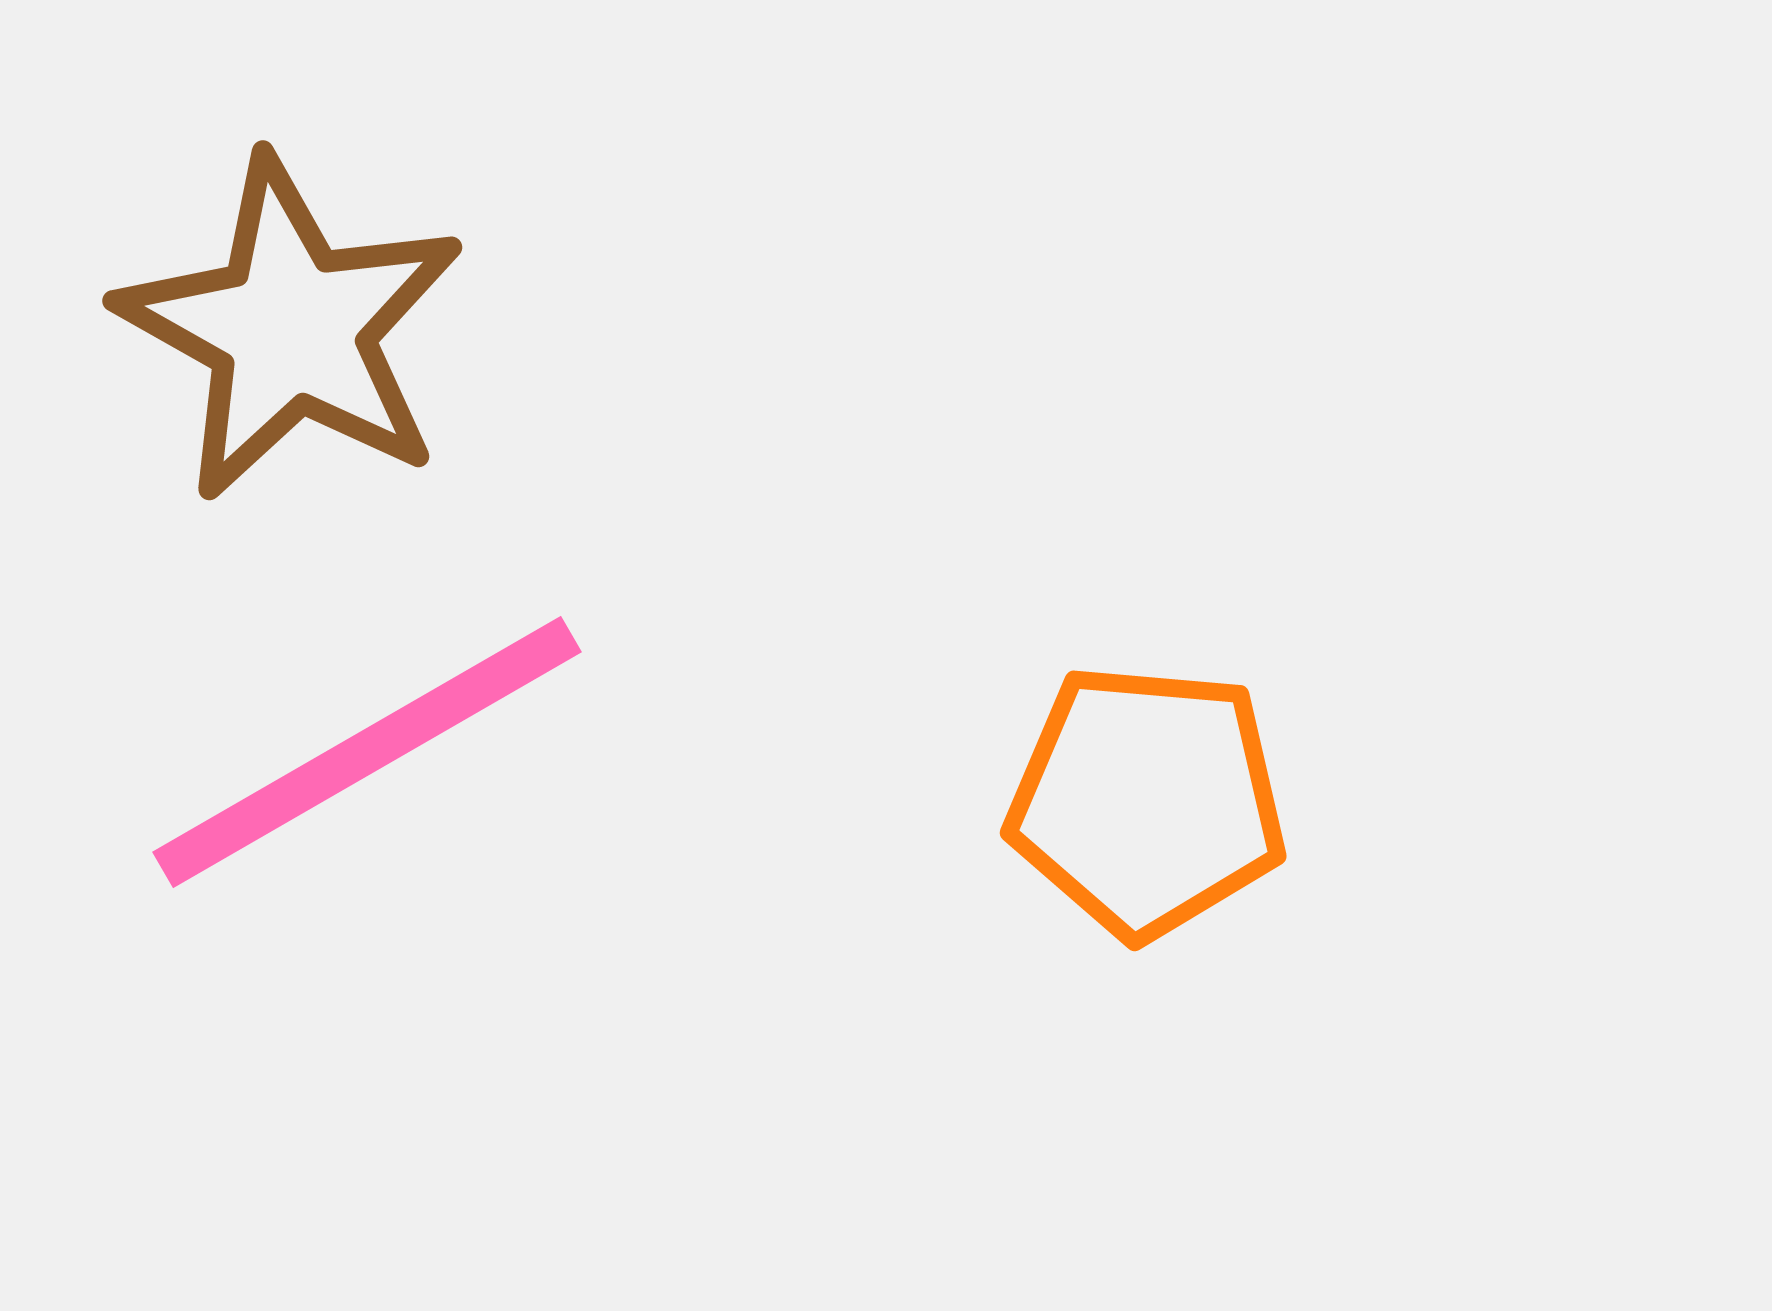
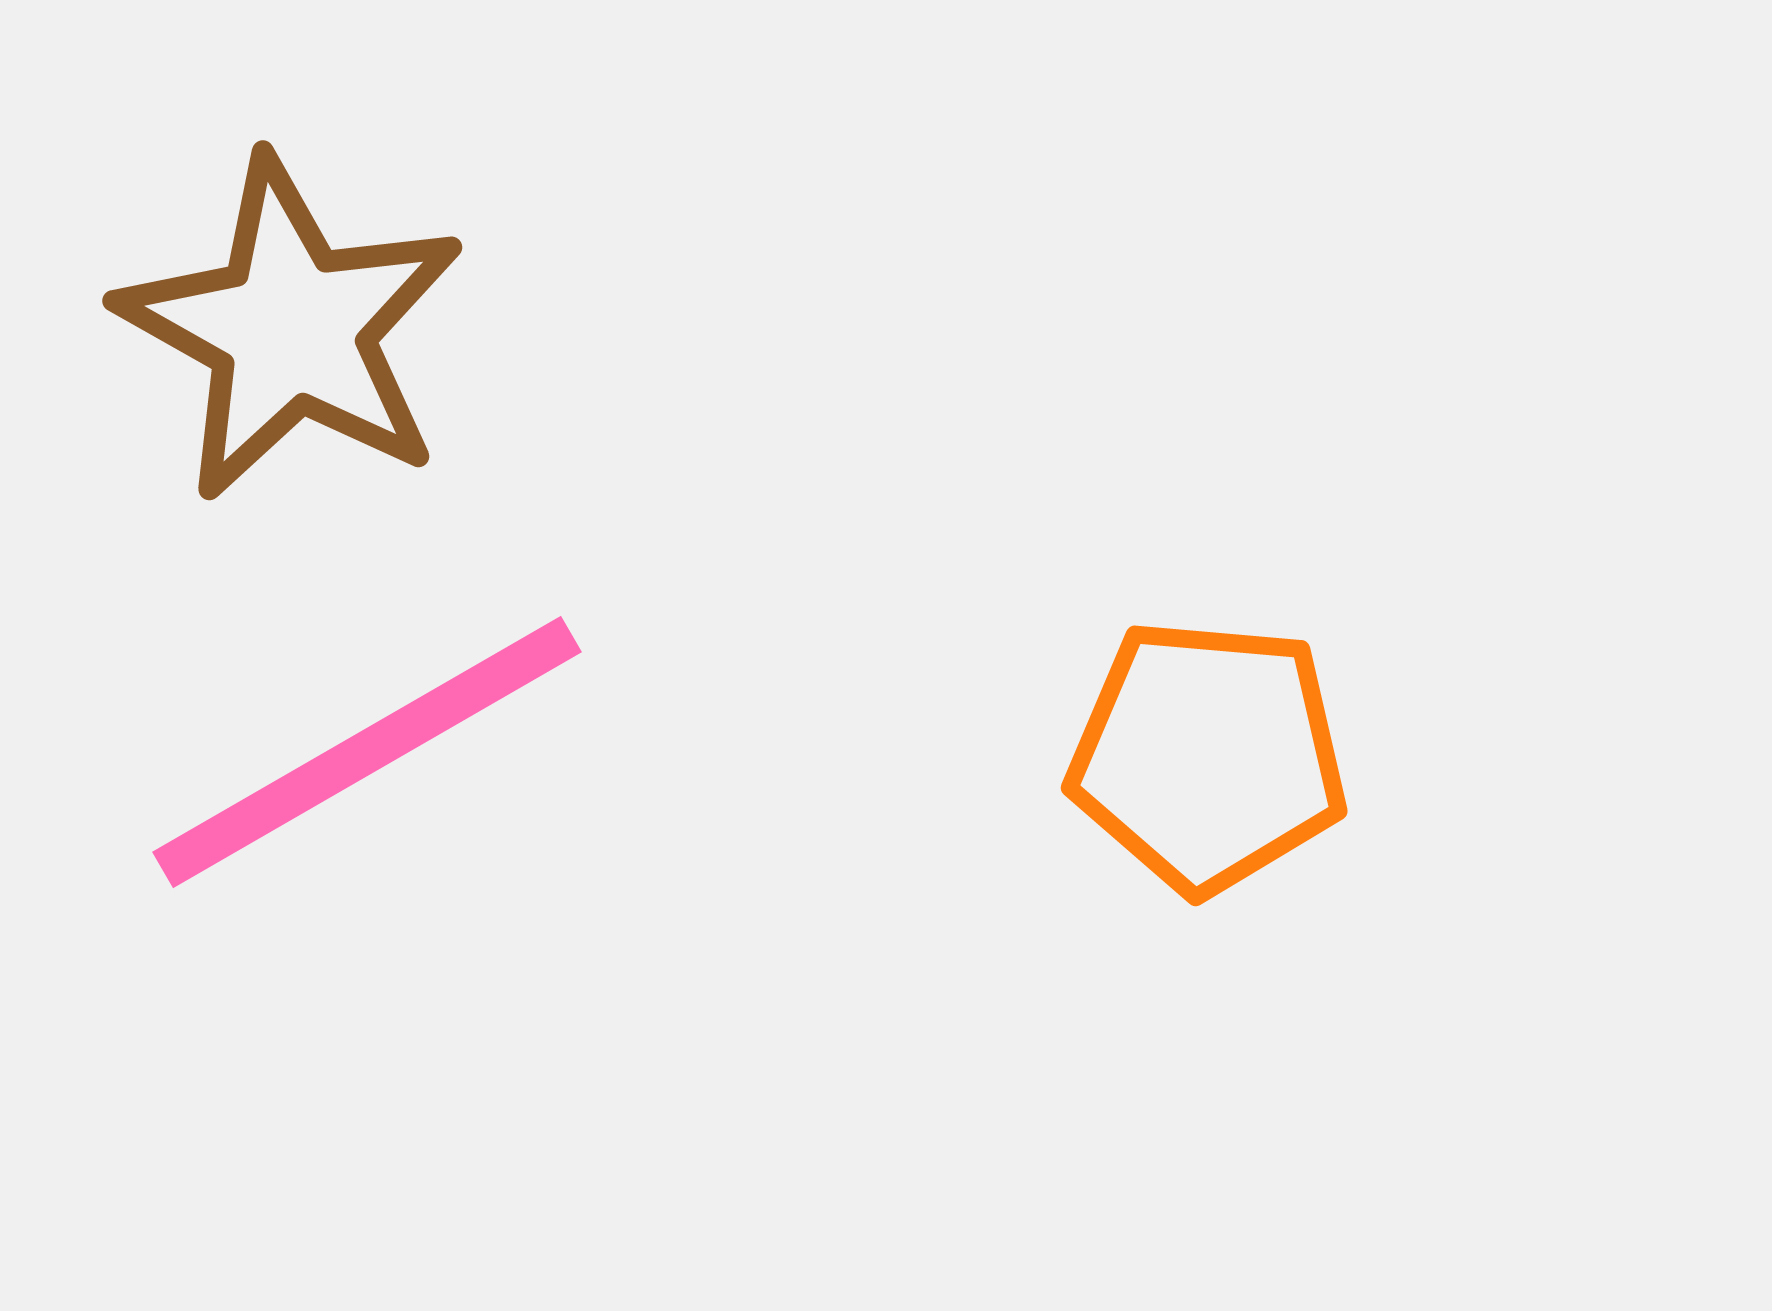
orange pentagon: moved 61 px right, 45 px up
